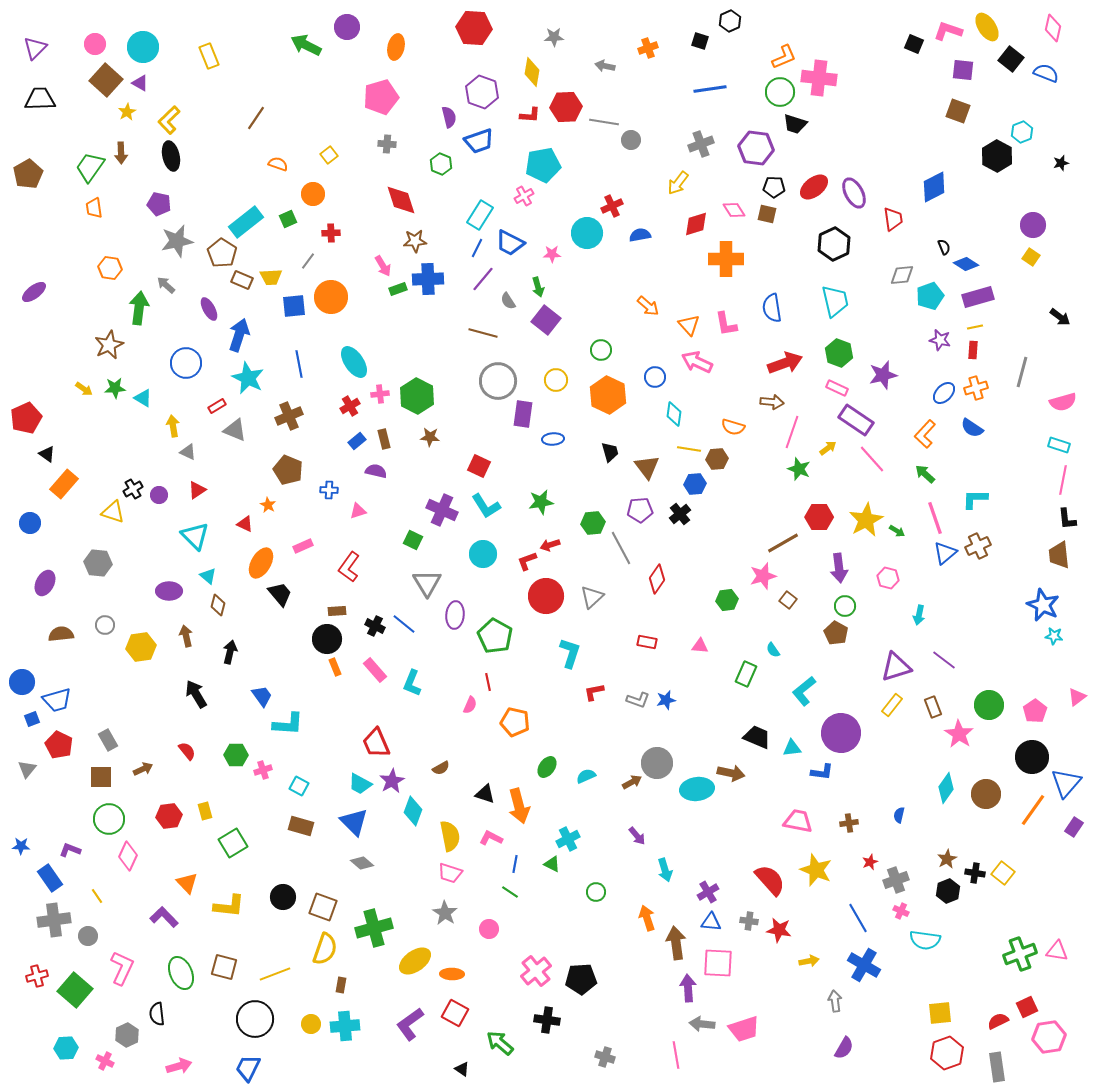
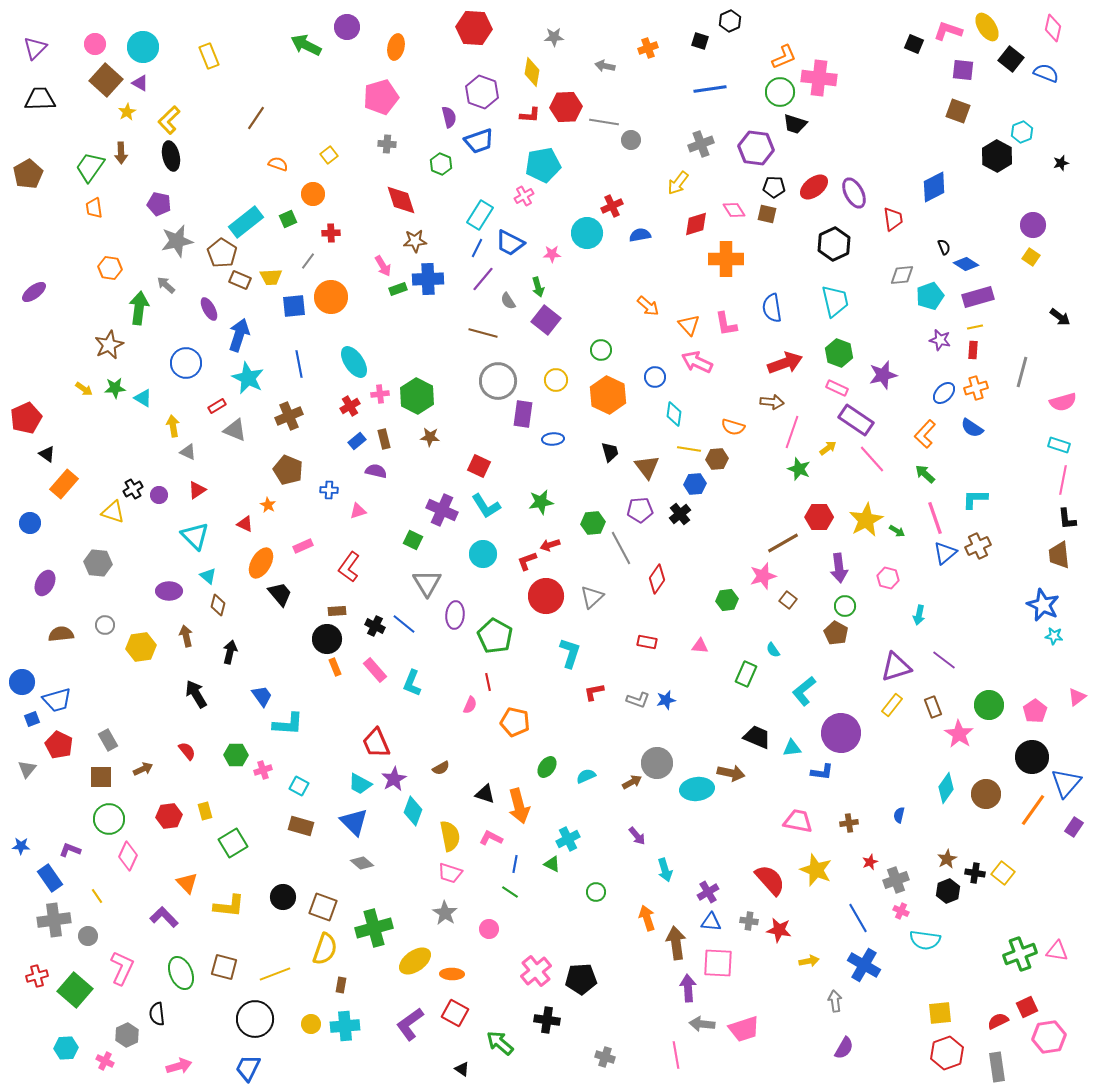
brown rectangle at (242, 280): moved 2 px left
purple star at (392, 781): moved 2 px right, 2 px up
